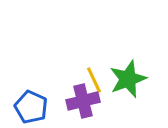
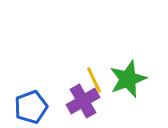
purple cross: rotated 16 degrees counterclockwise
blue pentagon: rotated 28 degrees clockwise
